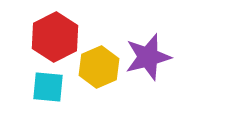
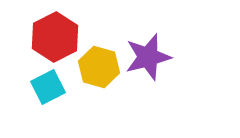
yellow hexagon: rotated 21 degrees counterclockwise
cyan square: rotated 32 degrees counterclockwise
